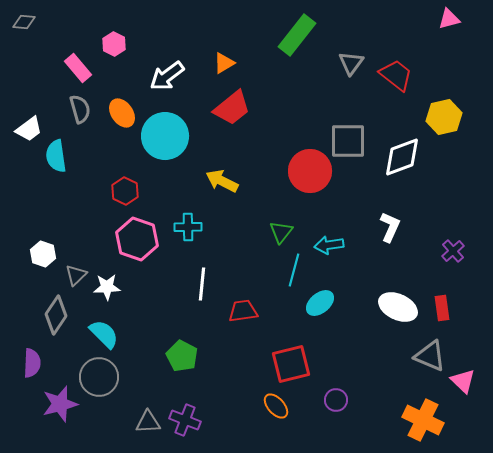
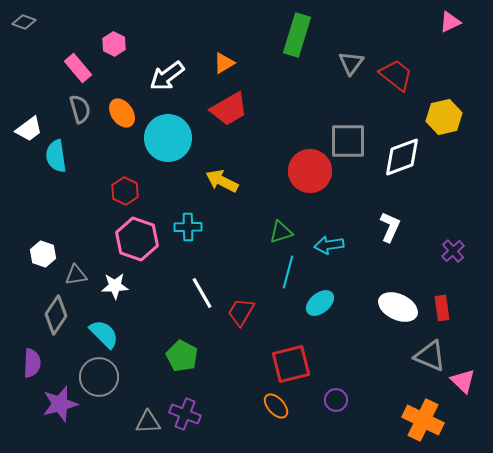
pink triangle at (449, 19): moved 1 px right, 3 px down; rotated 10 degrees counterclockwise
gray diamond at (24, 22): rotated 15 degrees clockwise
green rectangle at (297, 35): rotated 21 degrees counterclockwise
red trapezoid at (232, 108): moved 3 px left, 1 px down; rotated 9 degrees clockwise
cyan circle at (165, 136): moved 3 px right, 2 px down
green triangle at (281, 232): rotated 35 degrees clockwise
cyan line at (294, 270): moved 6 px left, 2 px down
gray triangle at (76, 275): rotated 35 degrees clockwise
white line at (202, 284): moved 9 px down; rotated 36 degrees counterclockwise
white star at (107, 287): moved 8 px right, 1 px up
red trapezoid at (243, 311): moved 2 px left, 1 px down; rotated 52 degrees counterclockwise
purple cross at (185, 420): moved 6 px up
